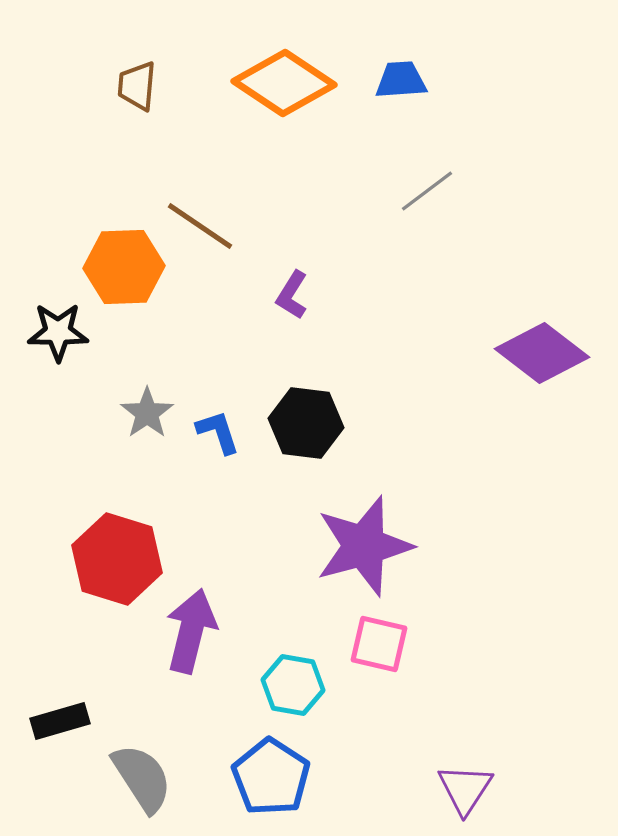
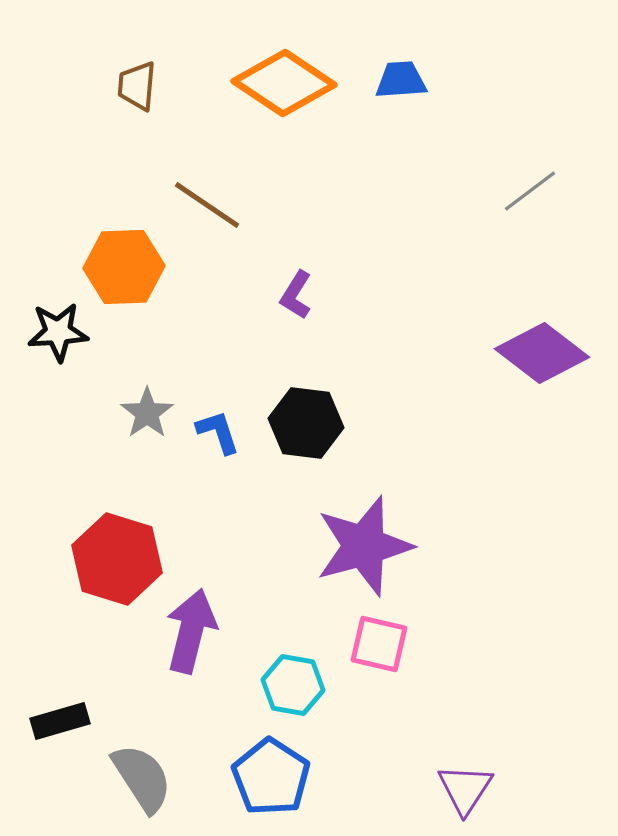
gray line: moved 103 px right
brown line: moved 7 px right, 21 px up
purple L-shape: moved 4 px right
black star: rotated 4 degrees counterclockwise
